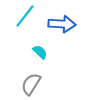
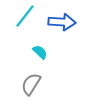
blue arrow: moved 2 px up
